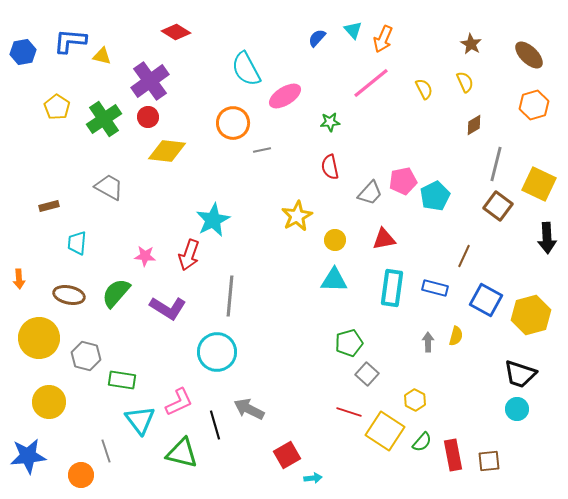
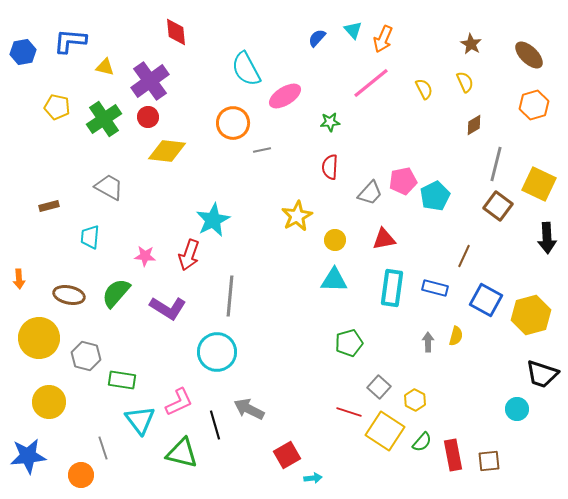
red diamond at (176, 32): rotated 52 degrees clockwise
yellow triangle at (102, 56): moved 3 px right, 11 px down
yellow pentagon at (57, 107): rotated 20 degrees counterclockwise
red semicircle at (330, 167): rotated 15 degrees clockwise
cyan trapezoid at (77, 243): moved 13 px right, 6 px up
gray square at (367, 374): moved 12 px right, 13 px down
black trapezoid at (520, 374): moved 22 px right
gray line at (106, 451): moved 3 px left, 3 px up
